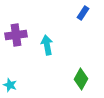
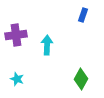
blue rectangle: moved 2 px down; rotated 16 degrees counterclockwise
cyan arrow: rotated 12 degrees clockwise
cyan star: moved 7 px right, 6 px up
